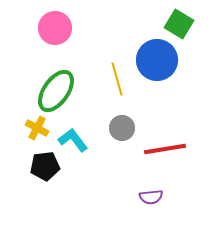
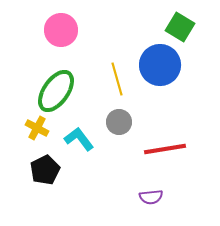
green square: moved 1 px right, 3 px down
pink circle: moved 6 px right, 2 px down
blue circle: moved 3 px right, 5 px down
gray circle: moved 3 px left, 6 px up
cyan L-shape: moved 6 px right, 1 px up
black pentagon: moved 4 px down; rotated 20 degrees counterclockwise
